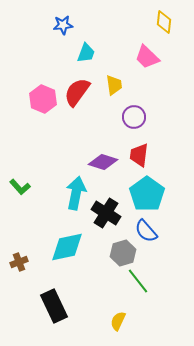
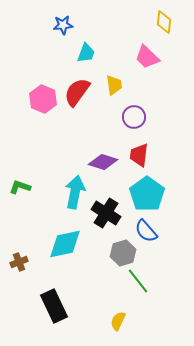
green L-shape: rotated 150 degrees clockwise
cyan arrow: moved 1 px left, 1 px up
cyan diamond: moved 2 px left, 3 px up
